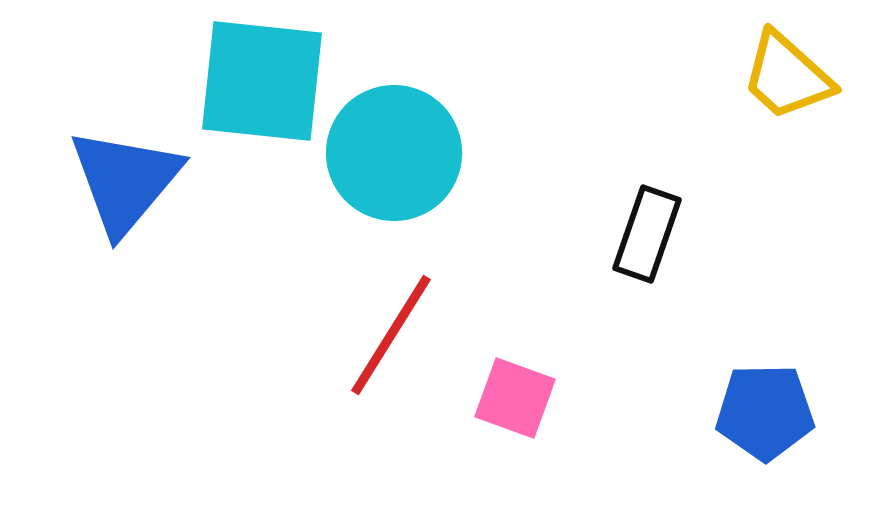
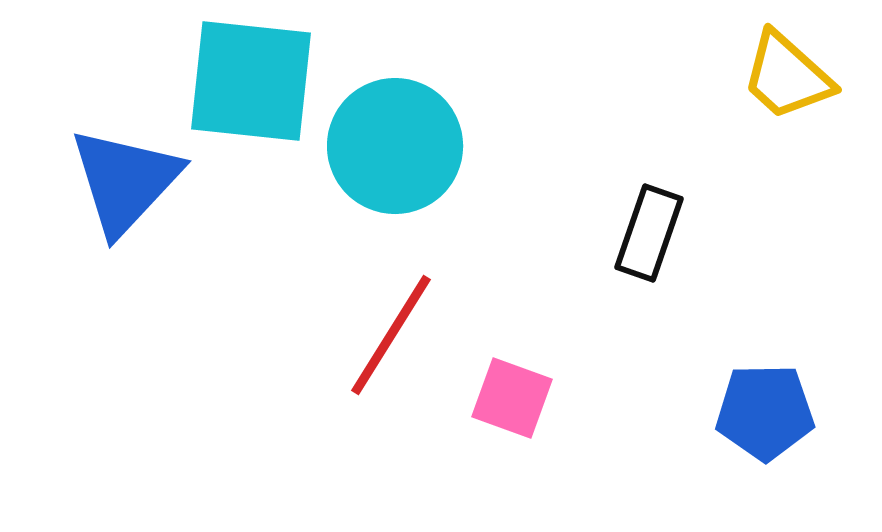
cyan square: moved 11 px left
cyan circle: moved 1 px right, 7 px up
blue triangle: rotated 3 degrees clockwise
black rectangle: moved 2 px right, 1 px up
pink square: moved 3 px left
